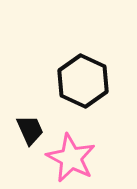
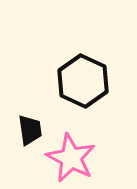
black trapezoid: rotated 16 degrees clockwise
